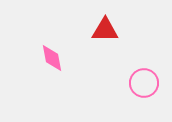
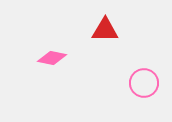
pink diamond: rotated 68 degrees counterclockwise
